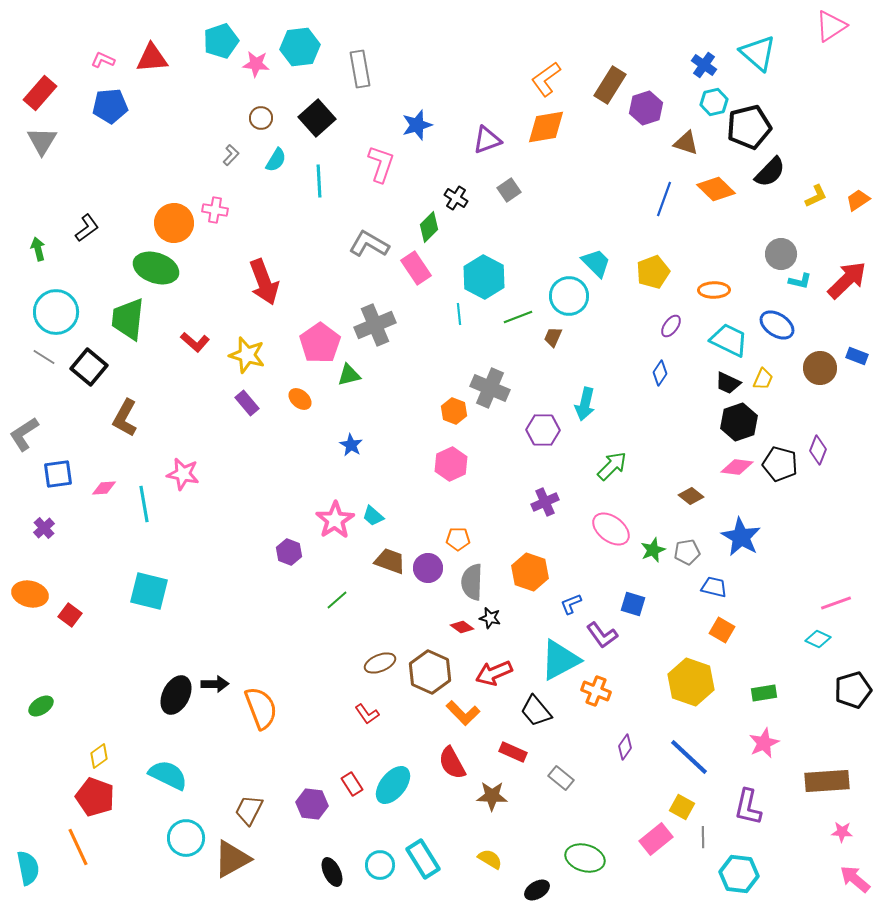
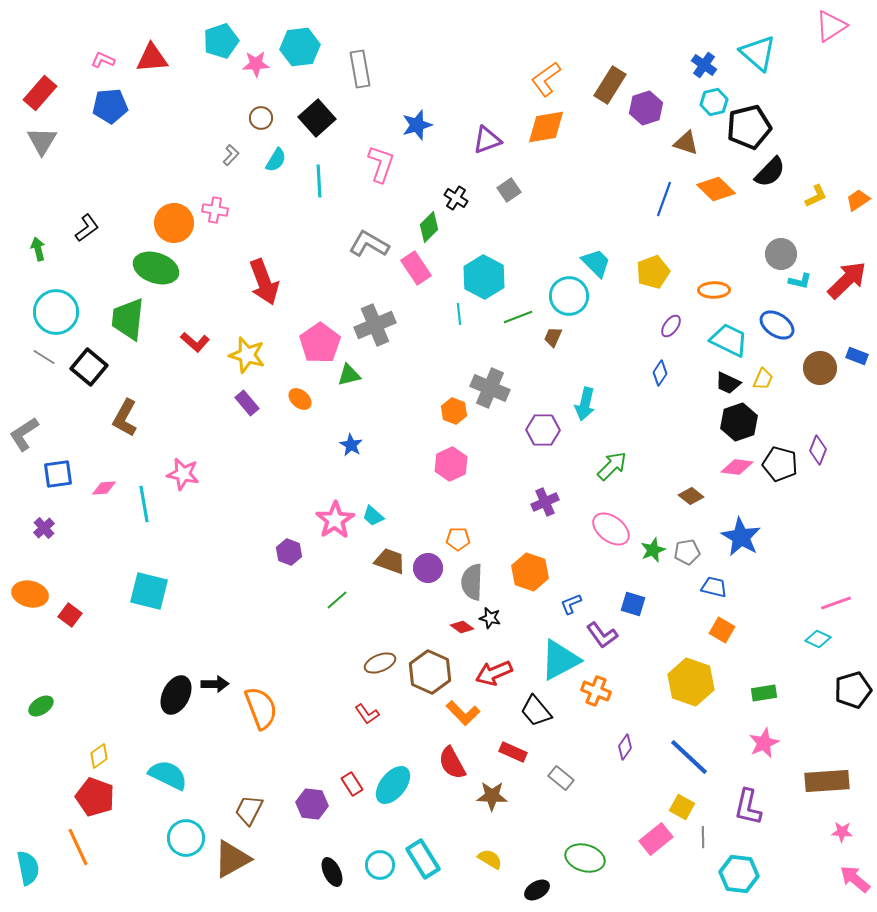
pink star at (256, 64): rotated 8 degrees counterclockwise
